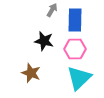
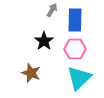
black star: rotated 24 degrees clockwise
